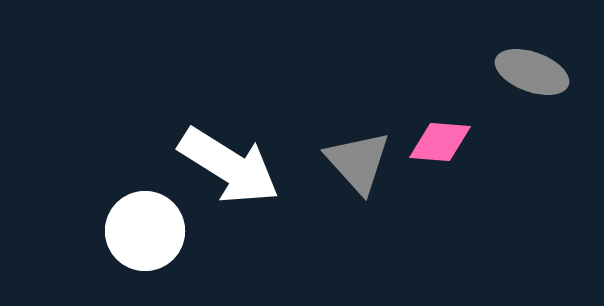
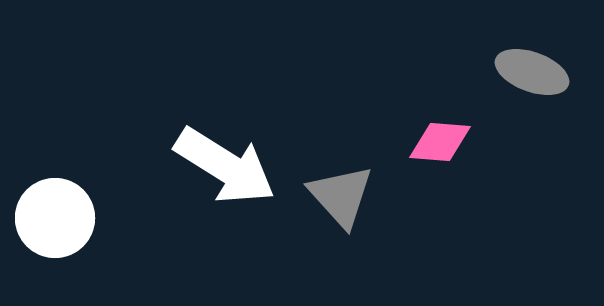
gray triangle: moved 17 px left, 34 px down
white arrow: moved 4 px left
white circle: moved 90 px left, 13 px up
